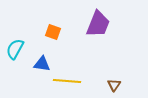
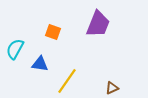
blue triangle: moved 2 px left
yellow line: rotated 60 degrees counterclockwise
brown triangle: moved 2 px left, 3 px down; rotated 32 degrees clockwise
